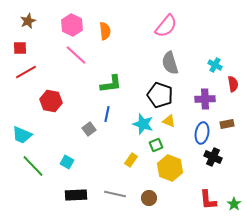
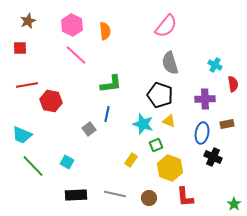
red line: moved 1 px right, 13 px down; rotated 20 degrees clockwise
red L-shape: moved 23 px left, 3 px up
